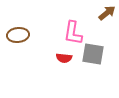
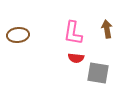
brown arrow: moved 16 px down; rotated 60 degrees counterclockwise
gray square: moved 5 px right, 19 px down
red semicircle: moved 12 px right
